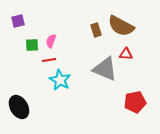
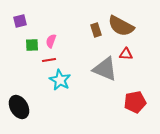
purple square: moved 2 px right
